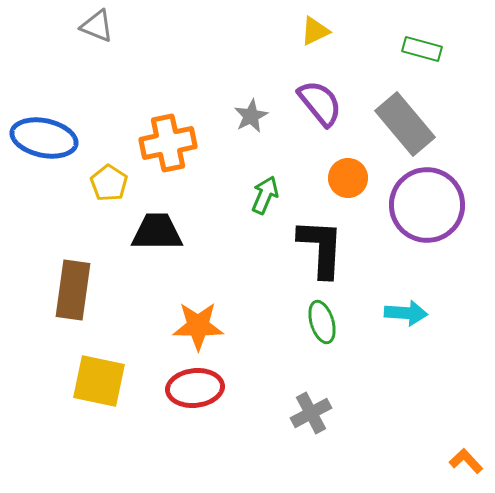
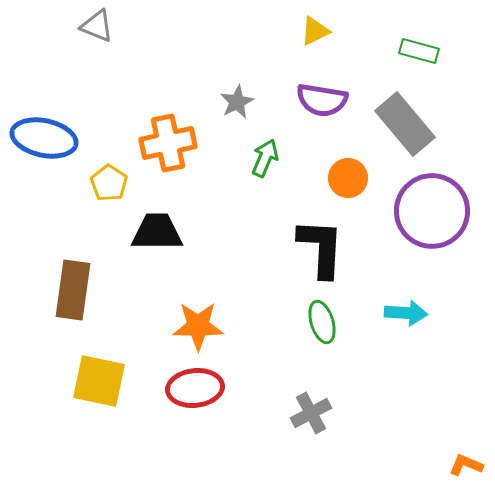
green rectangle: moved 3 px left, 2 px down
purple semicircle: moved 2 px right, 3 px up; rotated 138 degrees clockwise
gray star: moved 14 px left, 14 px up
green arrow: moved 37 px up
purple circle: moved 5 px right, 6 px down
orange L-shape: moved 4 px down; rotated 24 degrees counterclockwise
